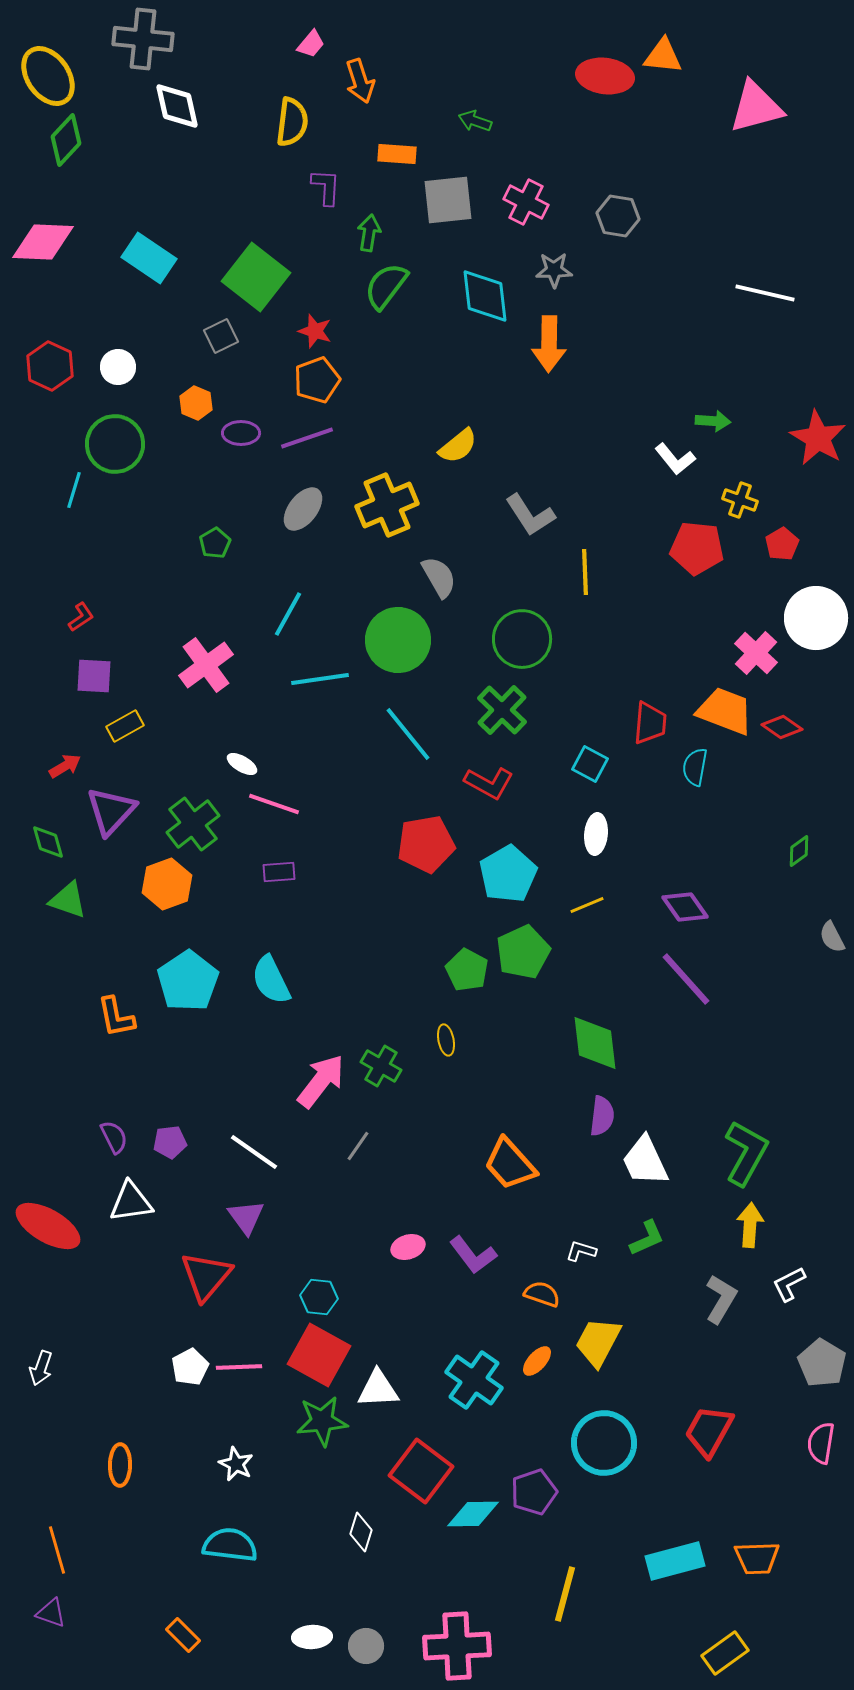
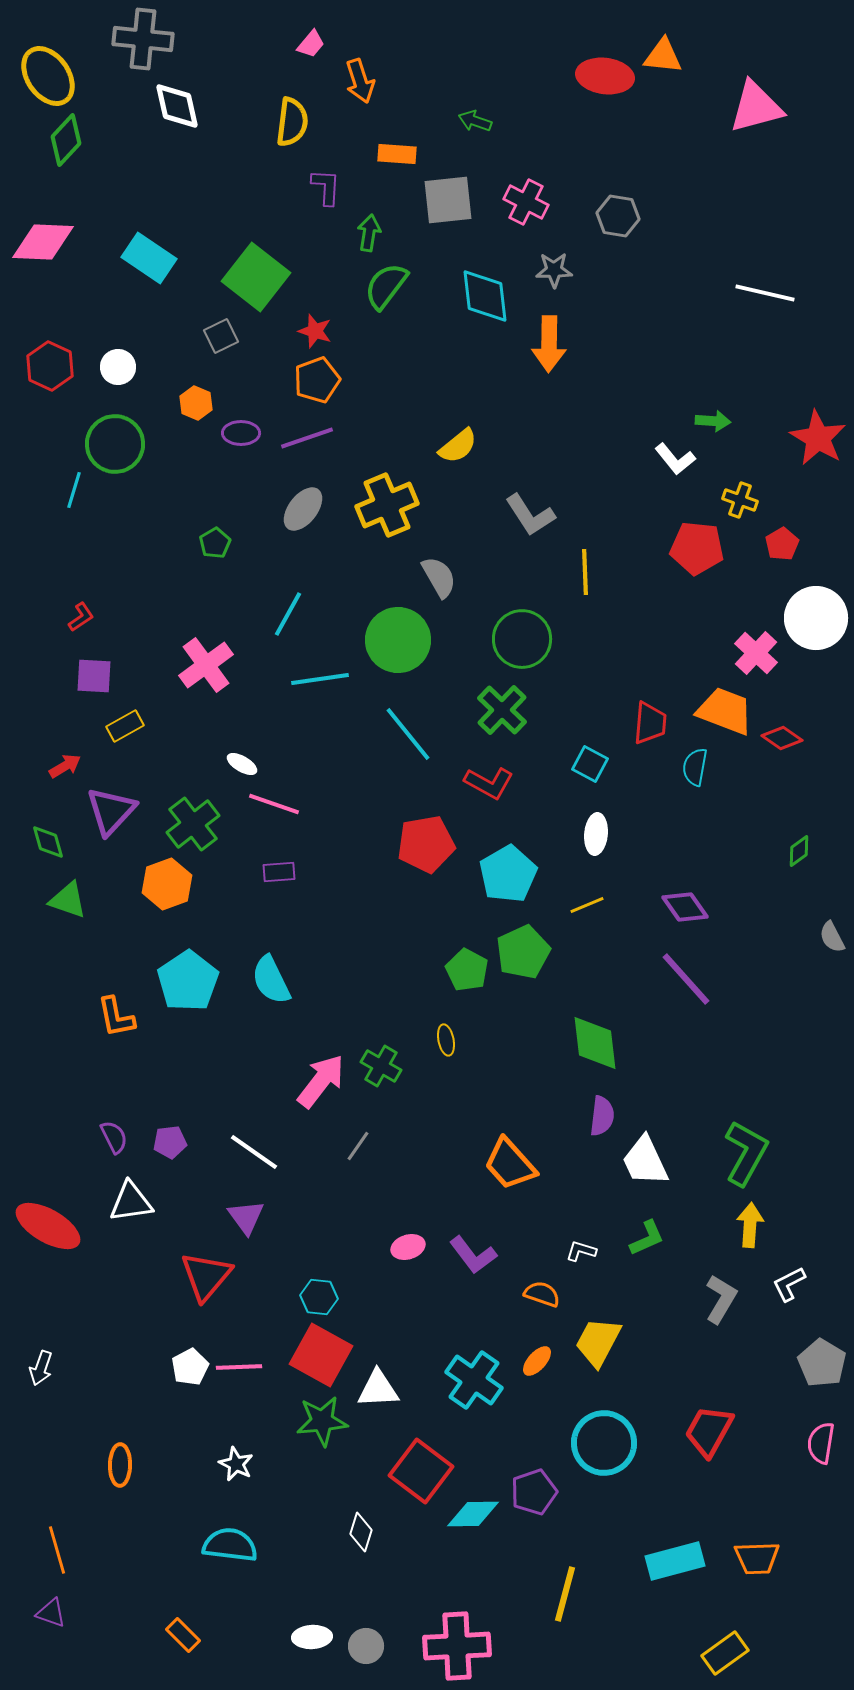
red diamond at (782, 727): moved 11 px down
red square at (319, 1355): moved 2 px right
